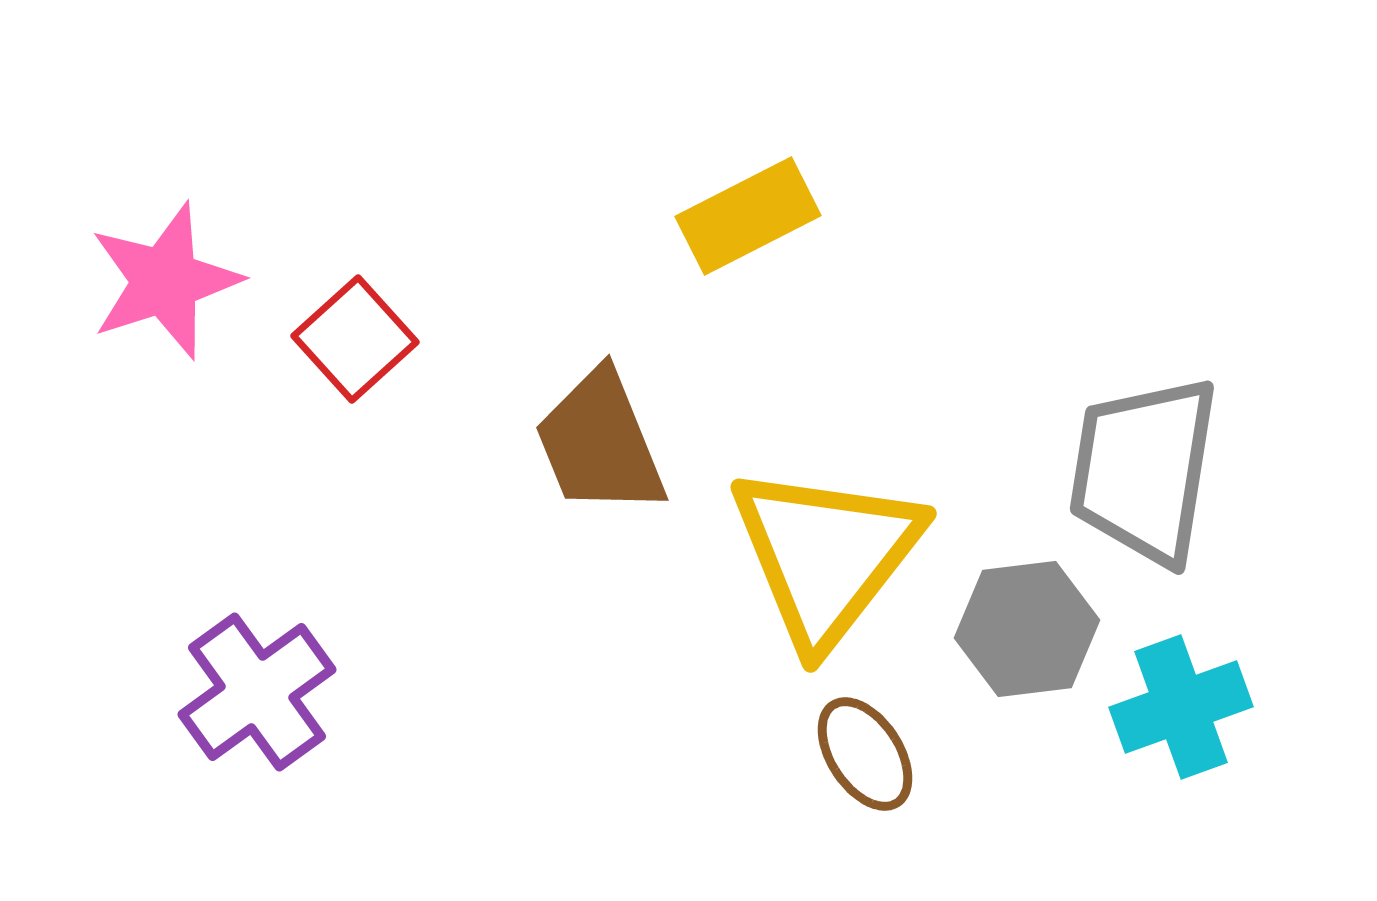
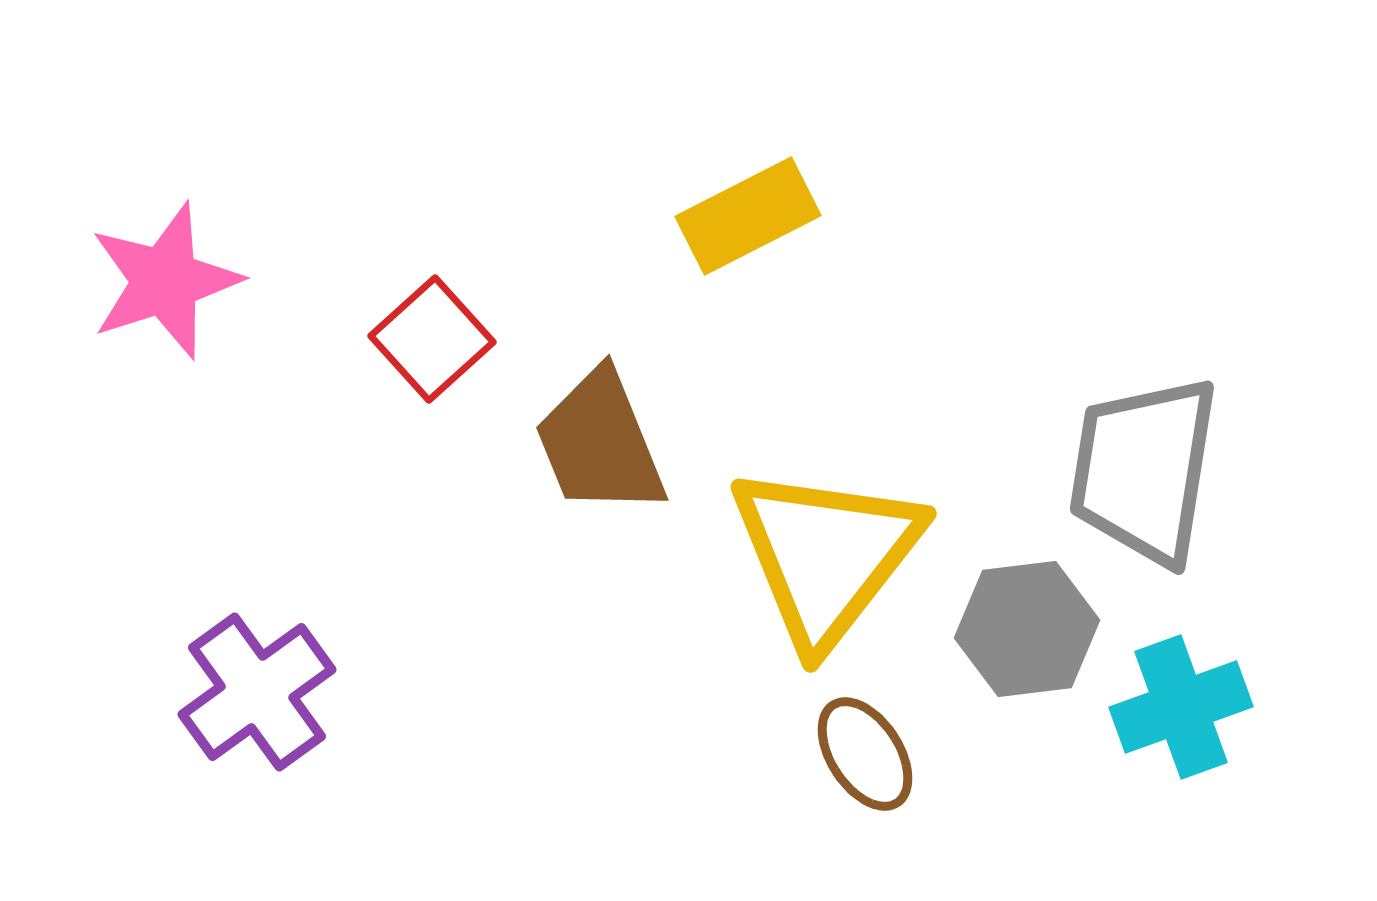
red square: moved 77 px right
